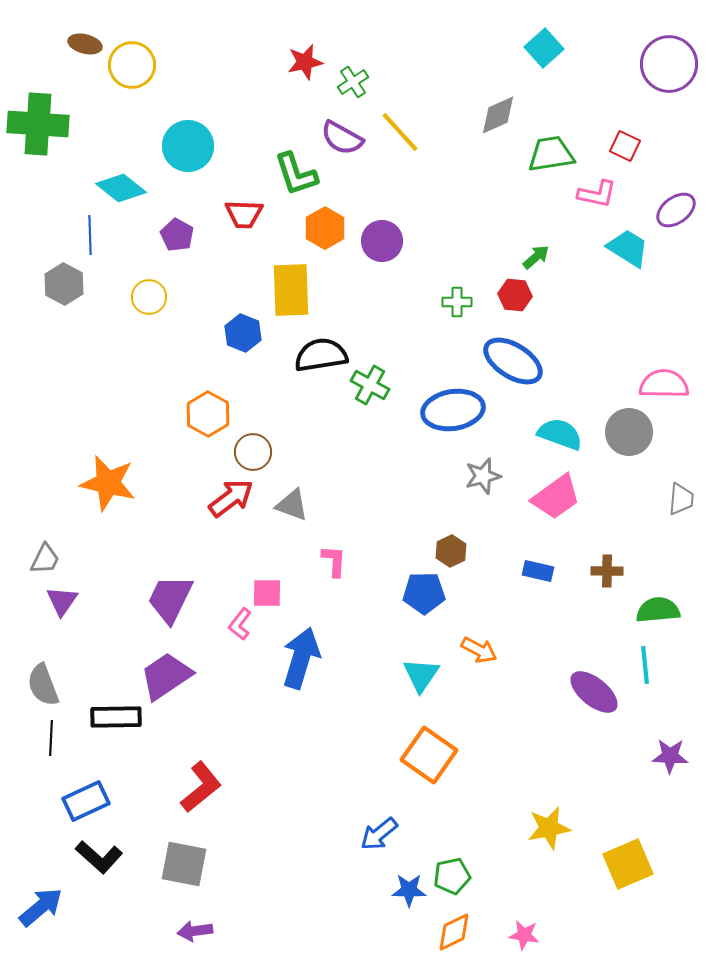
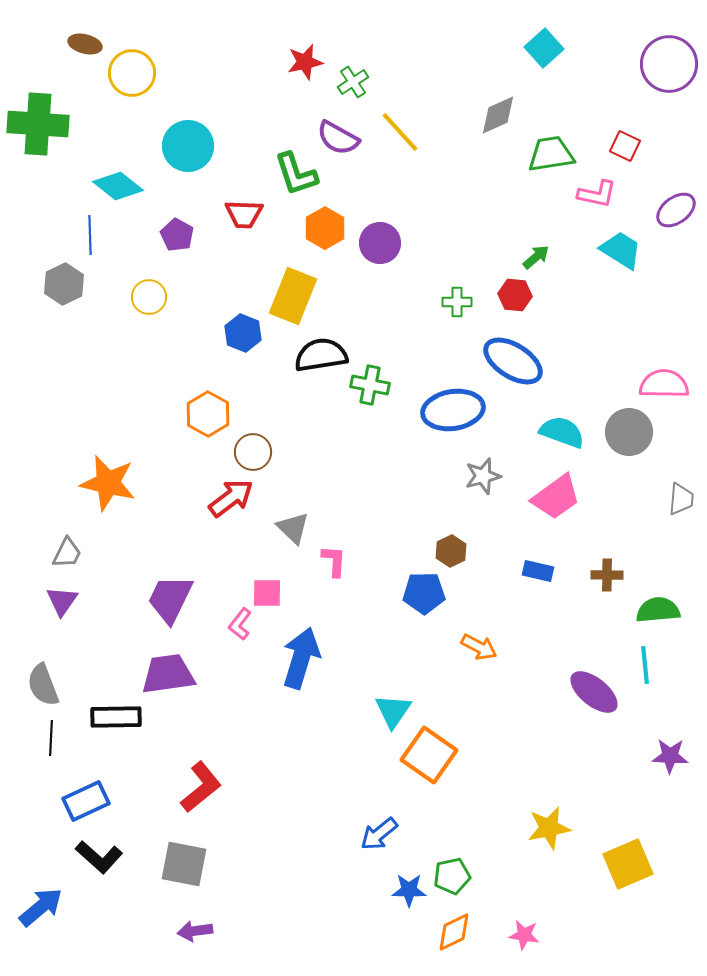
yellow circle at (132, 65): moved 8 px down
purple semicircle at (342, 138): moved 4 px left
cyan diamond at (121, 188): moved 3 px left, 2 px up
purple circle at (382, 241): moved 2 px left, 2 px down
cyan trapezoid at (628, 248): moved 7 px left, 2 px down
gray hexagon at (64, 284): rotated 6 degrees clockwise
yellow rectangle at (291, 290): moved 2 px right, 6 px down; rotated 24 degrees clockwise
green cross at (370, 385): rotated 18 degrees counterclockwise
cyan semicircle at (560, 434): moved 2 px right, 2 px up
gray triangle at (292, 505): moved 1 px right, 23 px down; rotated 24 degrees clockwise
gray trapezoid at (45, 559): moved 22 px right, 6 px up
brown cross at (607, 571): moved 4 px down
orange arrow at (479, 650): moved 3 px up
cyan triangle at (421, 675): moved 28 px left, 36 px down
purple trapezoid at (166, 676): moved 2 px right, 2 px up; rotated 26 degrees clockwise
